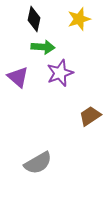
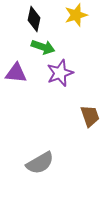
yellow star: moved 3 px left, 4 px up
green arrow: rotated 15 degrees clockwise
purple triangle: moved 2 px left, 4 px up; rotated 35 degrees counterclockwise
brown trapezoid: rotated 105 degrees clockwise
gray semicircle: moved 2 px right
